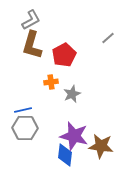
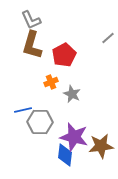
gray L-shape: rotated 95 degrees clockwise
orange cross: rotated 16 degrees counterclockwise
gray star: rotated 24 degrees counterclockwise
gray hexagon: moved 15 px right, 6 px up
purple star: moved 1 px down
brown star: rotated 15 degrees counterclockwise
